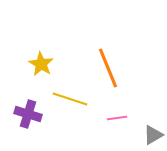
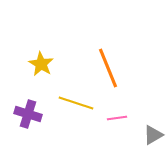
yellow line: moved 6 px right, 4 px down
